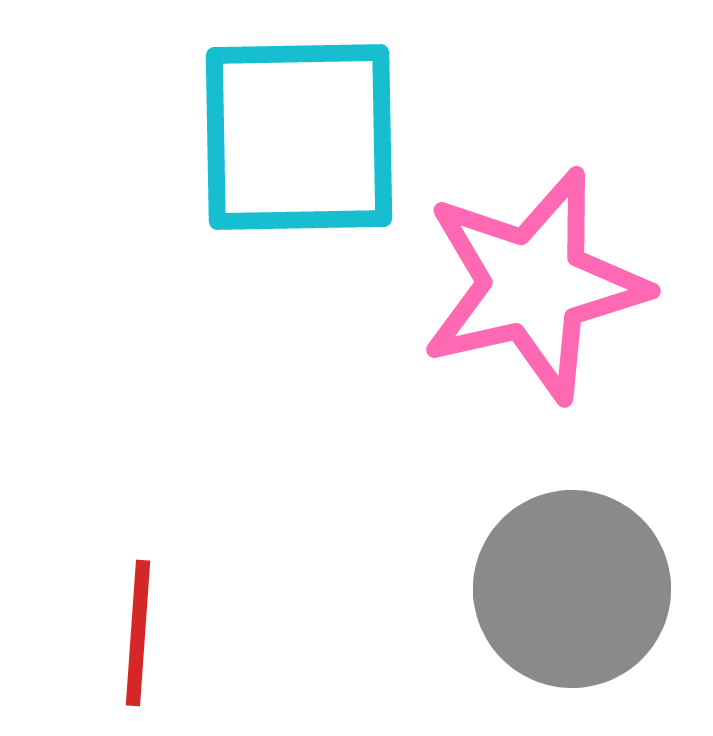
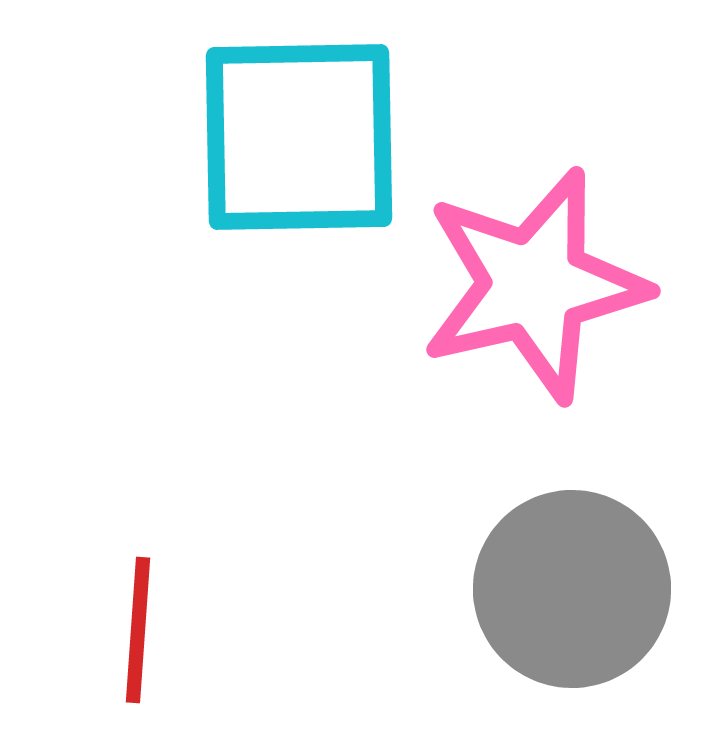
red line: moved 3 px up
